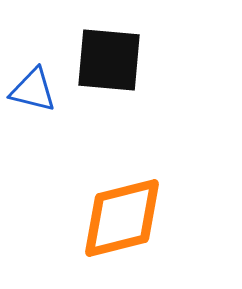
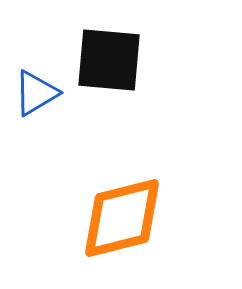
blue triangle: moved 3 px right, 3 px down; rotated 45 degrees counterclockwise
